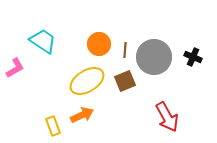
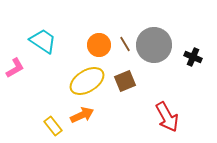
orange circle: moved 1 px down
brown line: moved 6 px up; rotated 35 degrees counterclockwise
gray circle: moved 12 px up
yellow rectangle: rotated 18 degrees counterclockwise
